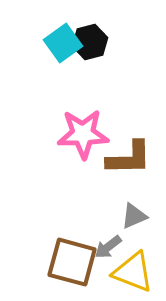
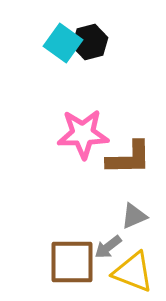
cyan square: rotated 18 degrees counterclockwise
brown square: rotated 15 degrees counterclockwise
